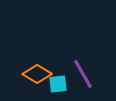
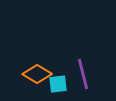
purple line: rotated 16 degrees clockwise
